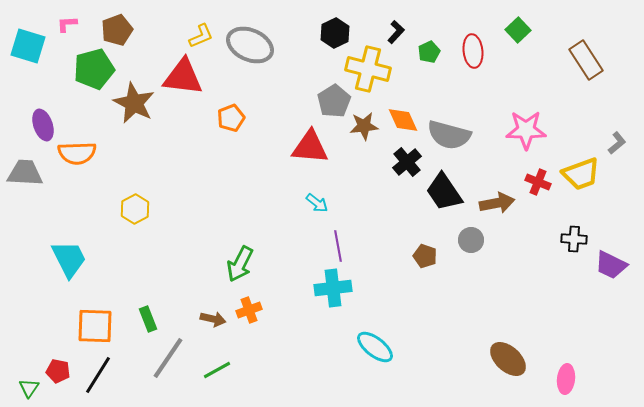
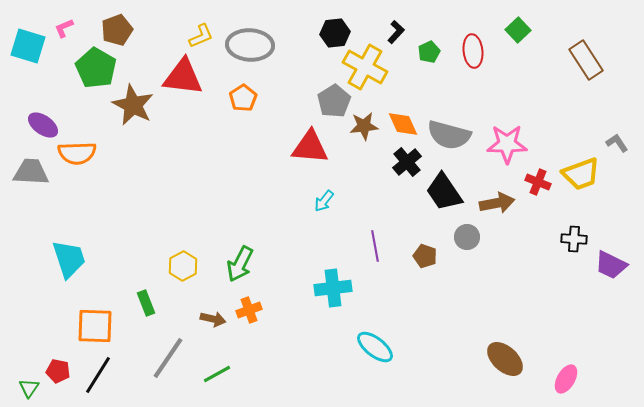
pink L-shape at (67, 24): moved 3 px left, 4 px down; rotated 20 degrees counterclockwise
black hexagon at (335, 33): rotated 20 degrees clockwise
gray ellipse at (250, 45): rotated 21 degrees counterclockwise
green pentagon at (94, 69): moved 2 px right, 1 px up; rotated 27 degrees counterclockwise
yellow cross at (368, 69): moved 3 px left, 2 px up; rotated 15 degrees clockwise
brown star at (134, 103): moved 1 px left, 2 px down
orange pentagon at (231, 118): moved 12 px right, 20 px up; rotated 12 degrees counterclockwise
orange diamond at (403, 120): moved 4 px down
purple ellipse at (43, 125): rotated 36 degrees counterclockwise
pink star at (526, 130): moved 19 px left, 14 px down
gray L-shape at (617, 143): rotated 85 degrees counterclockwise
gray trapezoid at (25, 173): moved 6 px right, 1 px up
cyan arrow at (317, 203): moved 7 px right, 2 px up; rotated 90 degrees clockwise
yellow hexagon at (135, 209): moved 48 px right, 57 px down
gray circle at (471, 240): moved 4 px left, 3 px up
purple line at (338, 246): moved 37 px right
cyan trapezoid at (69, 259): rotated 9 degrees clockwise
green rectangle at (148, 319): moved 2 px left, 16 px up
brown ellipse at (508, 359): moved 3 px left
green line at (217, 370): moved 4 px down
pink ellipse at (566, 379): rotated 24 degrees clockwise
